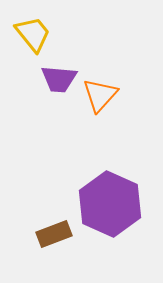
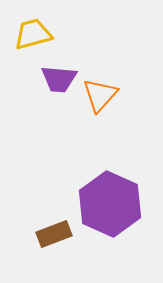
yellow trapezoid: rotated 66 degrees counterclockwise
